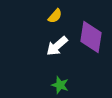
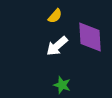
purple diamond: moved 1 px left; rotated 12 degrees counterclockwise
green star: moved 2 px right
